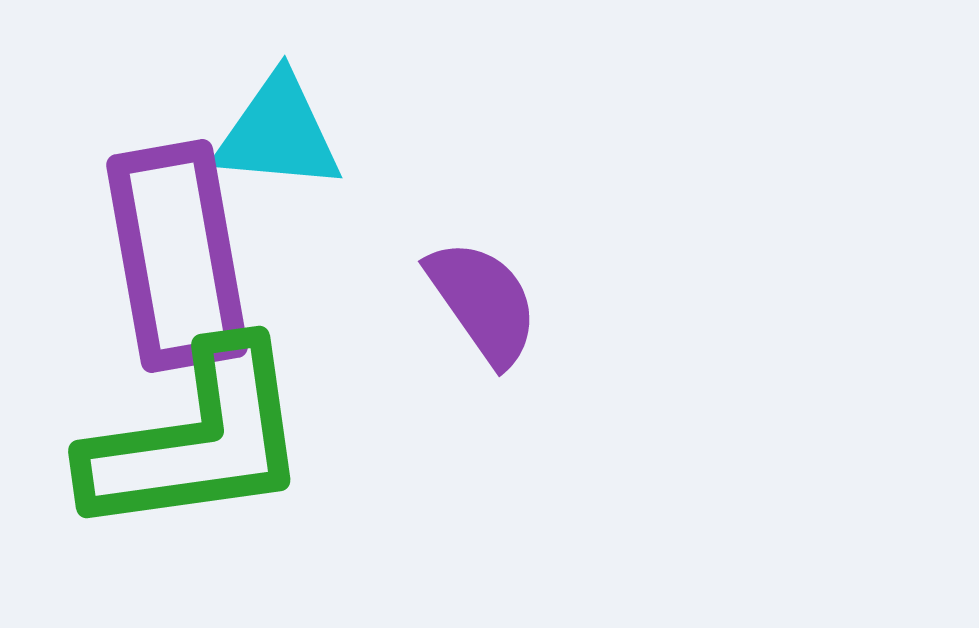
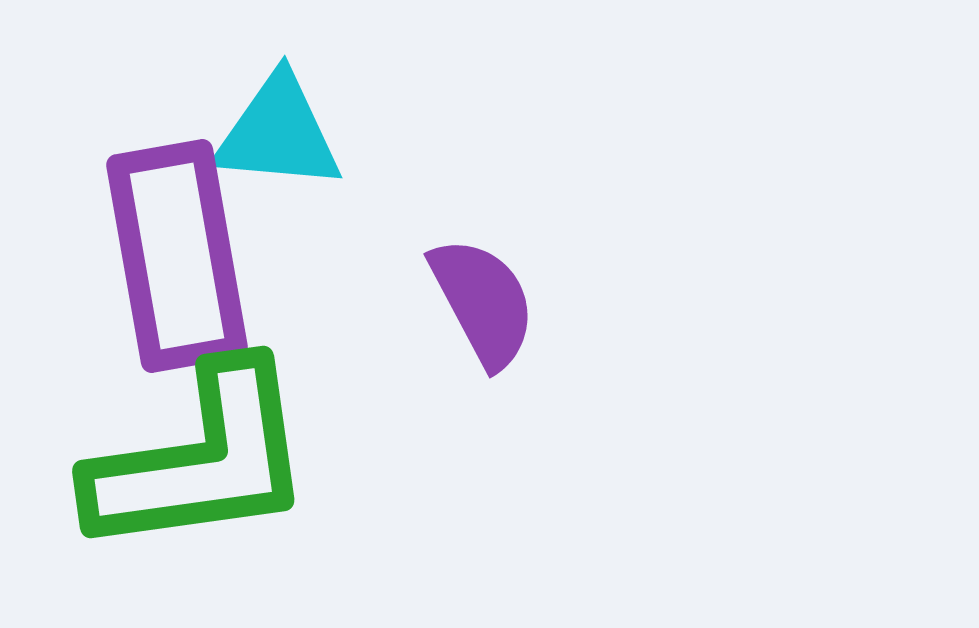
purple semicircle: rotated 7 degrees clockwise
green L-shape: moved 4 px right, 20 px down
